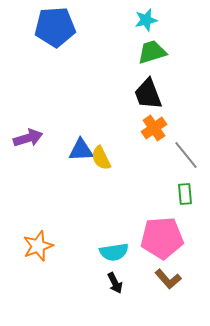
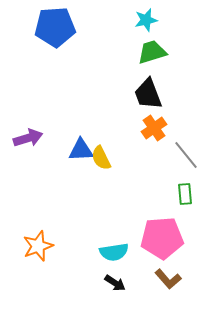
black arrow: rotated 30 degrees counterclockwise
